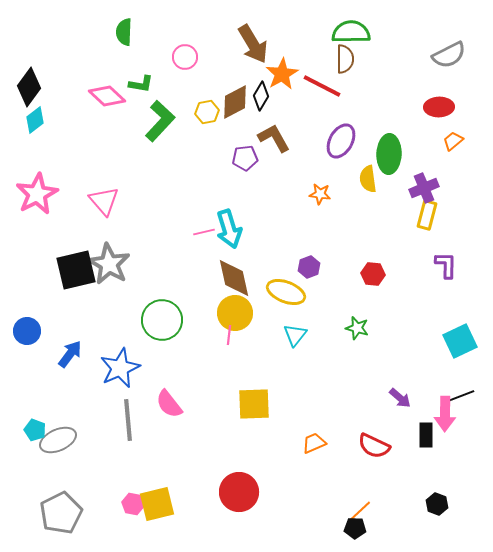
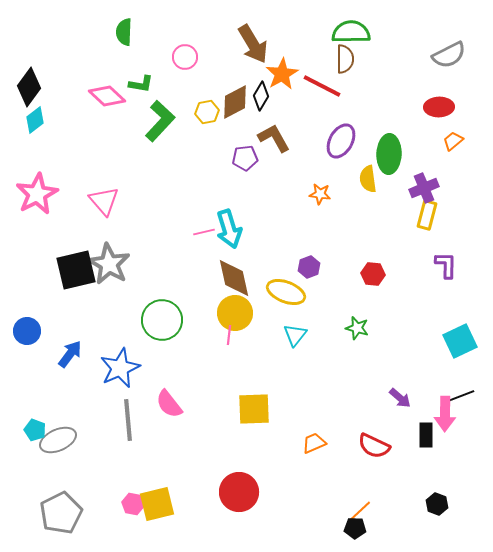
yellow square at (254, 404): moved 5 px down
